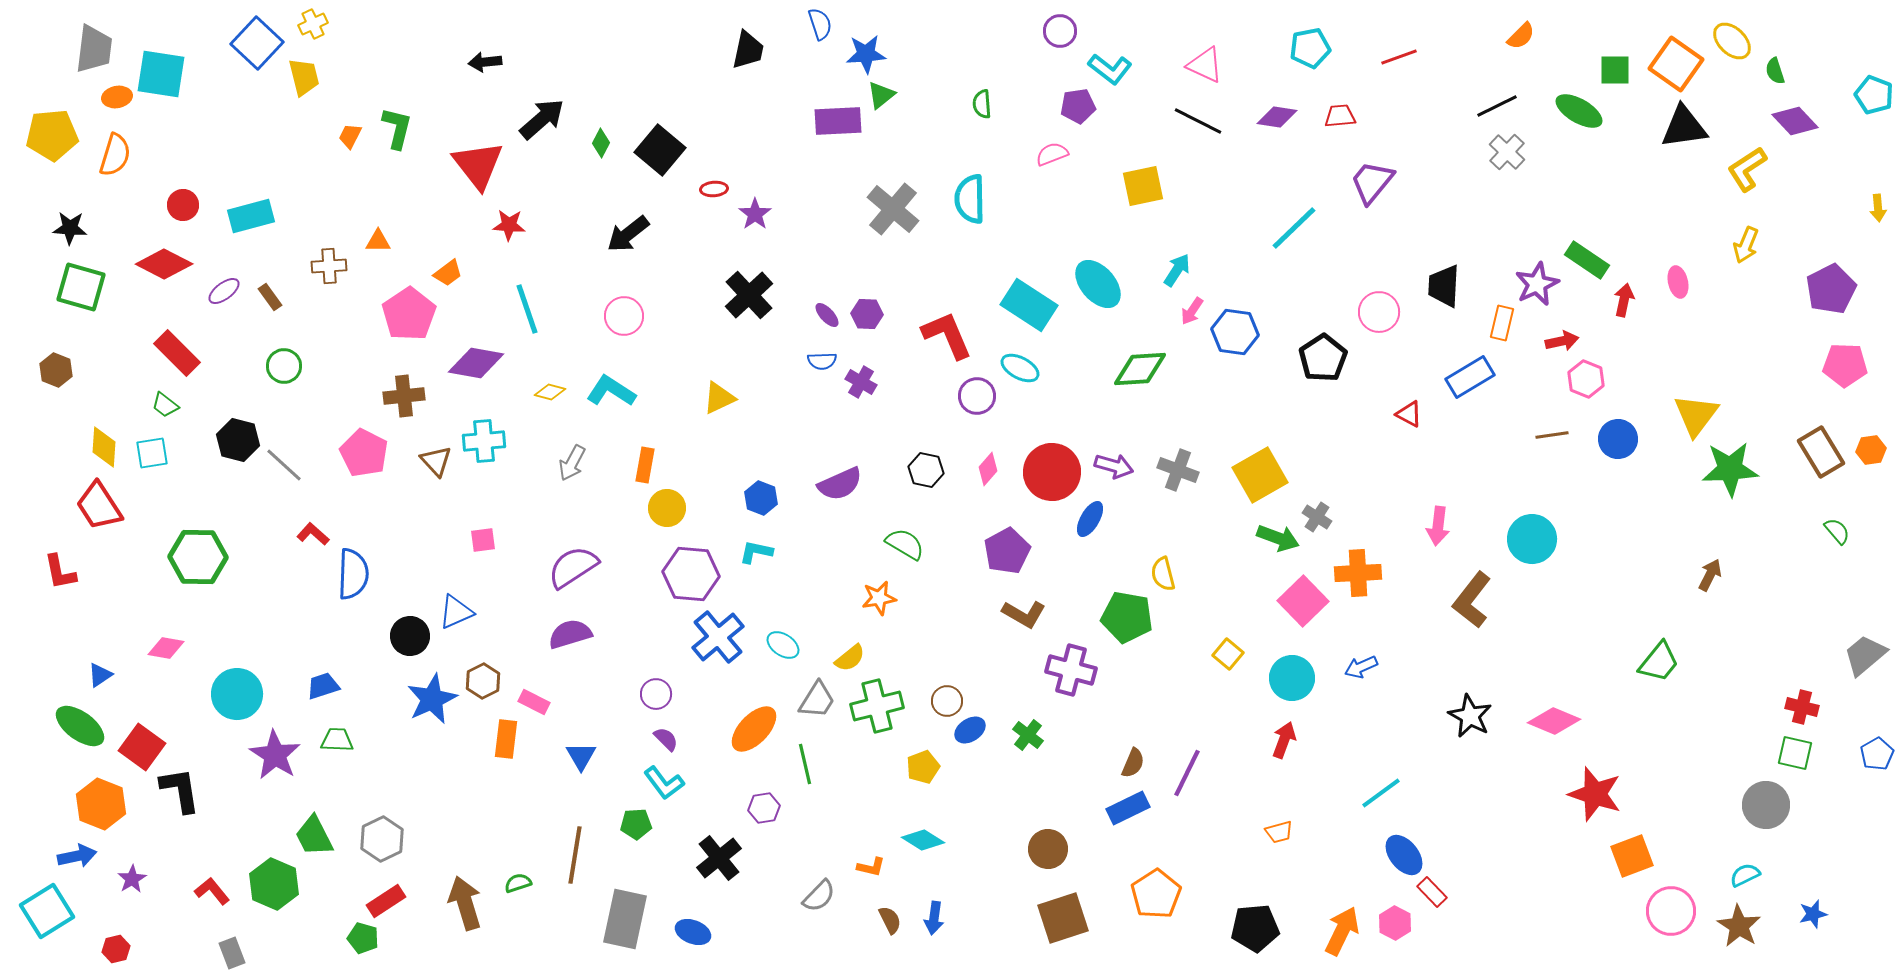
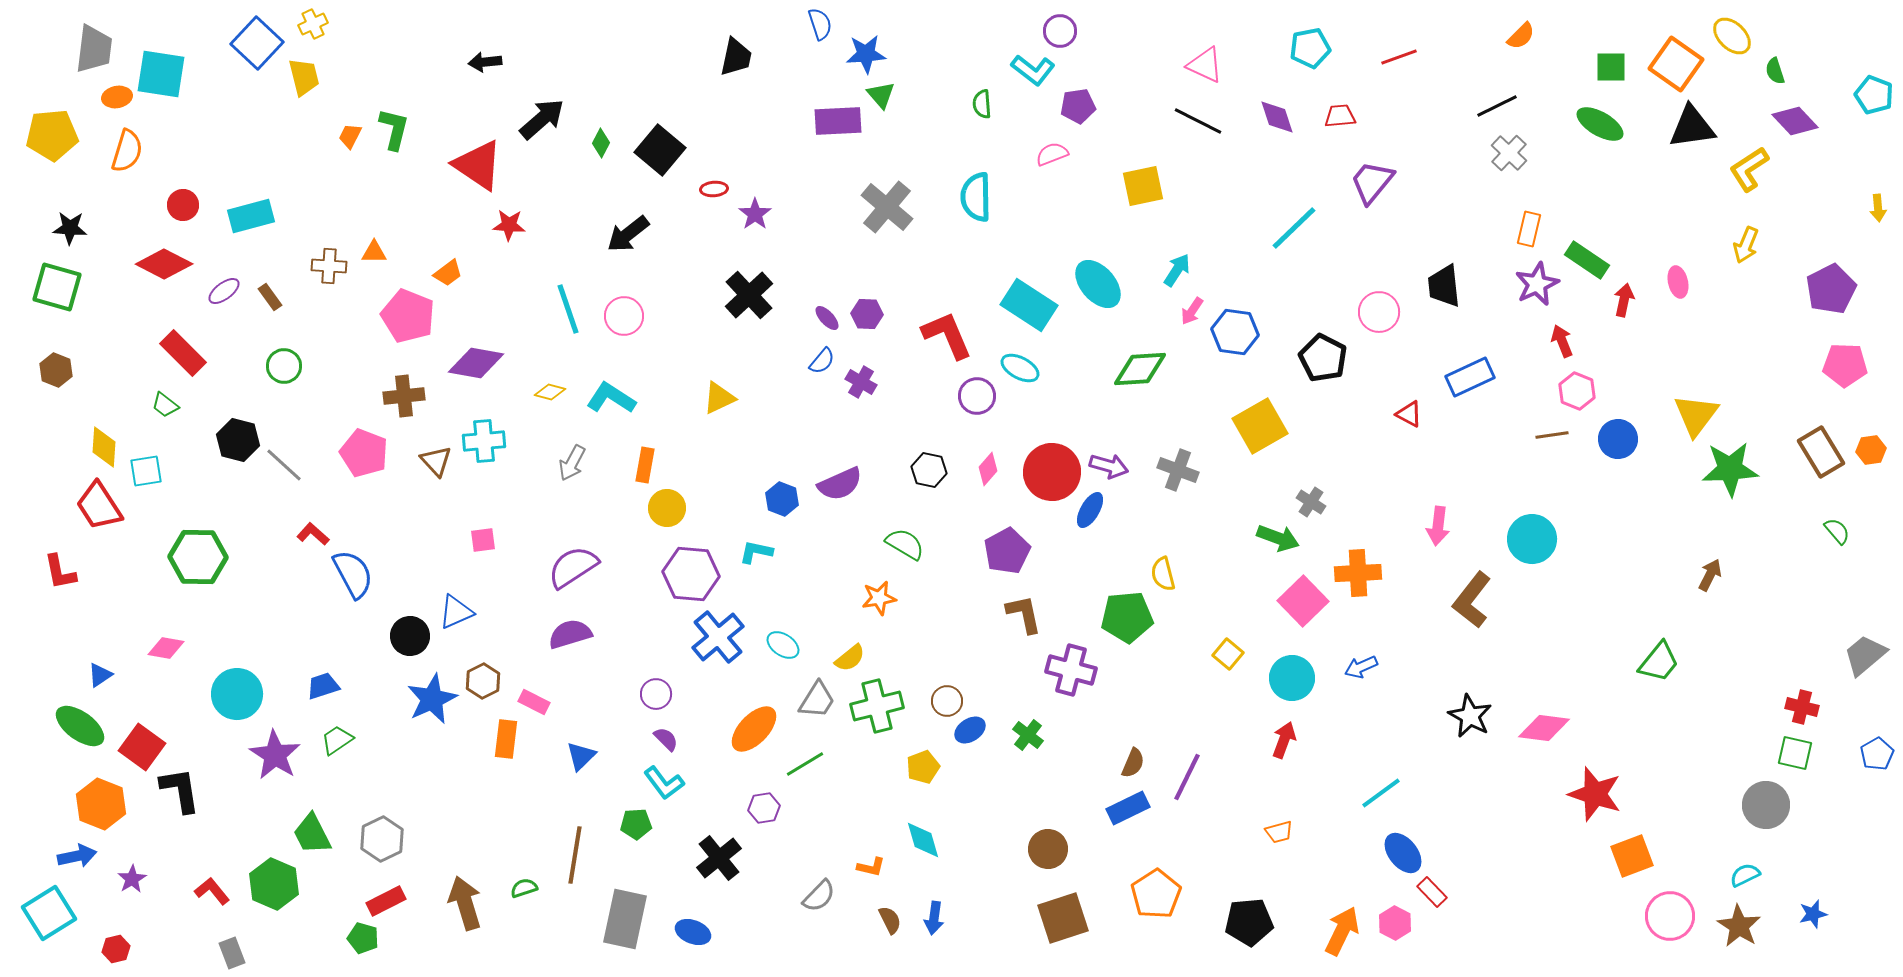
yellow ellipse at (1732, 41): moved 5 px up
black trapezoid at (748, 50): moved 12 px left, 7 px down
cyan L-shape at (1110, 69): moved 77 px left, 1 px down
green square at (1615, 70): moved 4 px left, 3 px up
green triangle at (881, 95): rotated 32 degrees counterclockwise
green ellipse at (1579, 111): moved 21 px right, 13 px down
purple diamond at (1277, 117): rotated 63 degrees clockwise
black triangle at (1684, 127): moved 8 px right
green L-shape at (397, 128): moved 3 px left, 1 px down
gray cross at (1507, 152): moved 2 px right, 1 px down
orange semicircle at (115, 155): moved 12 px right, 4 px up
red triangle at (478, 165): rotated 18 degrees counterclockwise
yellow L-shape at (1747, 169): moved 2 px right
cyan semicircle at (970, 199): moved 6 px right, 2 px up
gray cross at (893, 209): moved 6 px left, 2 px up
orange triangle at (378, 241): moved 4 px left, 11 px down
brown cross at (329, 266): rotated 8 degrees clockwise
black trapezoid at (1444, 286): rotated 9 degrees counterclockwise
green square at (81, 287): moved 24 px left
cyan line at (527, 309): moved 41 px right
pink pentagon at (409, 314): moved 1 px left, 2 px down; rotated 16 degrees counterclockwise
purple ellipse at (827, 315): moved 3 px down
orange rectangle at (1502, 323): moved 27 px right, 94 px up
red arrow at (1562, 341): rotated 100 degrees counterclockwise
red rectangle at (177, 353): moved 6 px right
black pentagon at (1323, 358): rotated 12 degrees counterclockwise
blue semicircle at (822, 361): rotated 48 degrees counterclockwise
blue rectangle at (1470, 377): rotated 6 degrees clockwise
pink hexagon at (1586, 379): moved 9 px left, 12 px down
cyan L-shape at (611, 391): moved 7 px down
cyan square at (152, 453): moved 6 px left, 18 px down
pink pentagon at (364, 453): rotated 6 degrees counterclockwise
purple arrow at (1114, 466): moved 5 px left
black hexagon at (926, 470): moved 3 px right
yellow square at (1260, 475): moved 49 px up
blue hexagon at (761, 498): moved 21 px right, 1 px down
gray cross at (1317, 517): moved 6 px left, 15 px up
blue ellipse at (1090, 519): moved 9 px up
blue semicircle at (353, 574): rotated 30 degrees counterclockwise
brown L-shape at (1024, 614): rotated 132 degrees counterclockwise
green pentagon at (1127, 617): rotated 15 degrees counterclockwise
pink diamond at (1554, 721): moved 10 px left, 7 px down; rotated 15 degrees counterclockwise
green trapezoid at (337, 740): rotated 36 degrees counterclockwise
blue triangle at (581, 756): rotated 16 degrees clockwise
green line at (805, 764): rotated 72 degrees clockwise
purple line at (1187, 773): moved 4 px down
green trapezoid at (314, 836): moved 2 px left, 2 px up
cyan diamond at (923, 840): rotated 42 degrees clockwise
blue ellipse at (1404, 855): moved 1 px left, 2 px up
green semicircle at (518, 883): moved 6 px right, 5 px down
red rectangle at (386, 901): rotated 6 degrees clockwise
cyan square at (47, 911): moved 2 px right, 2 px down
pink circle at (1671, 911): moved 1 px left, 5 px down
black pentagon at (1255, 928): moved 6 px left, 6 px up
